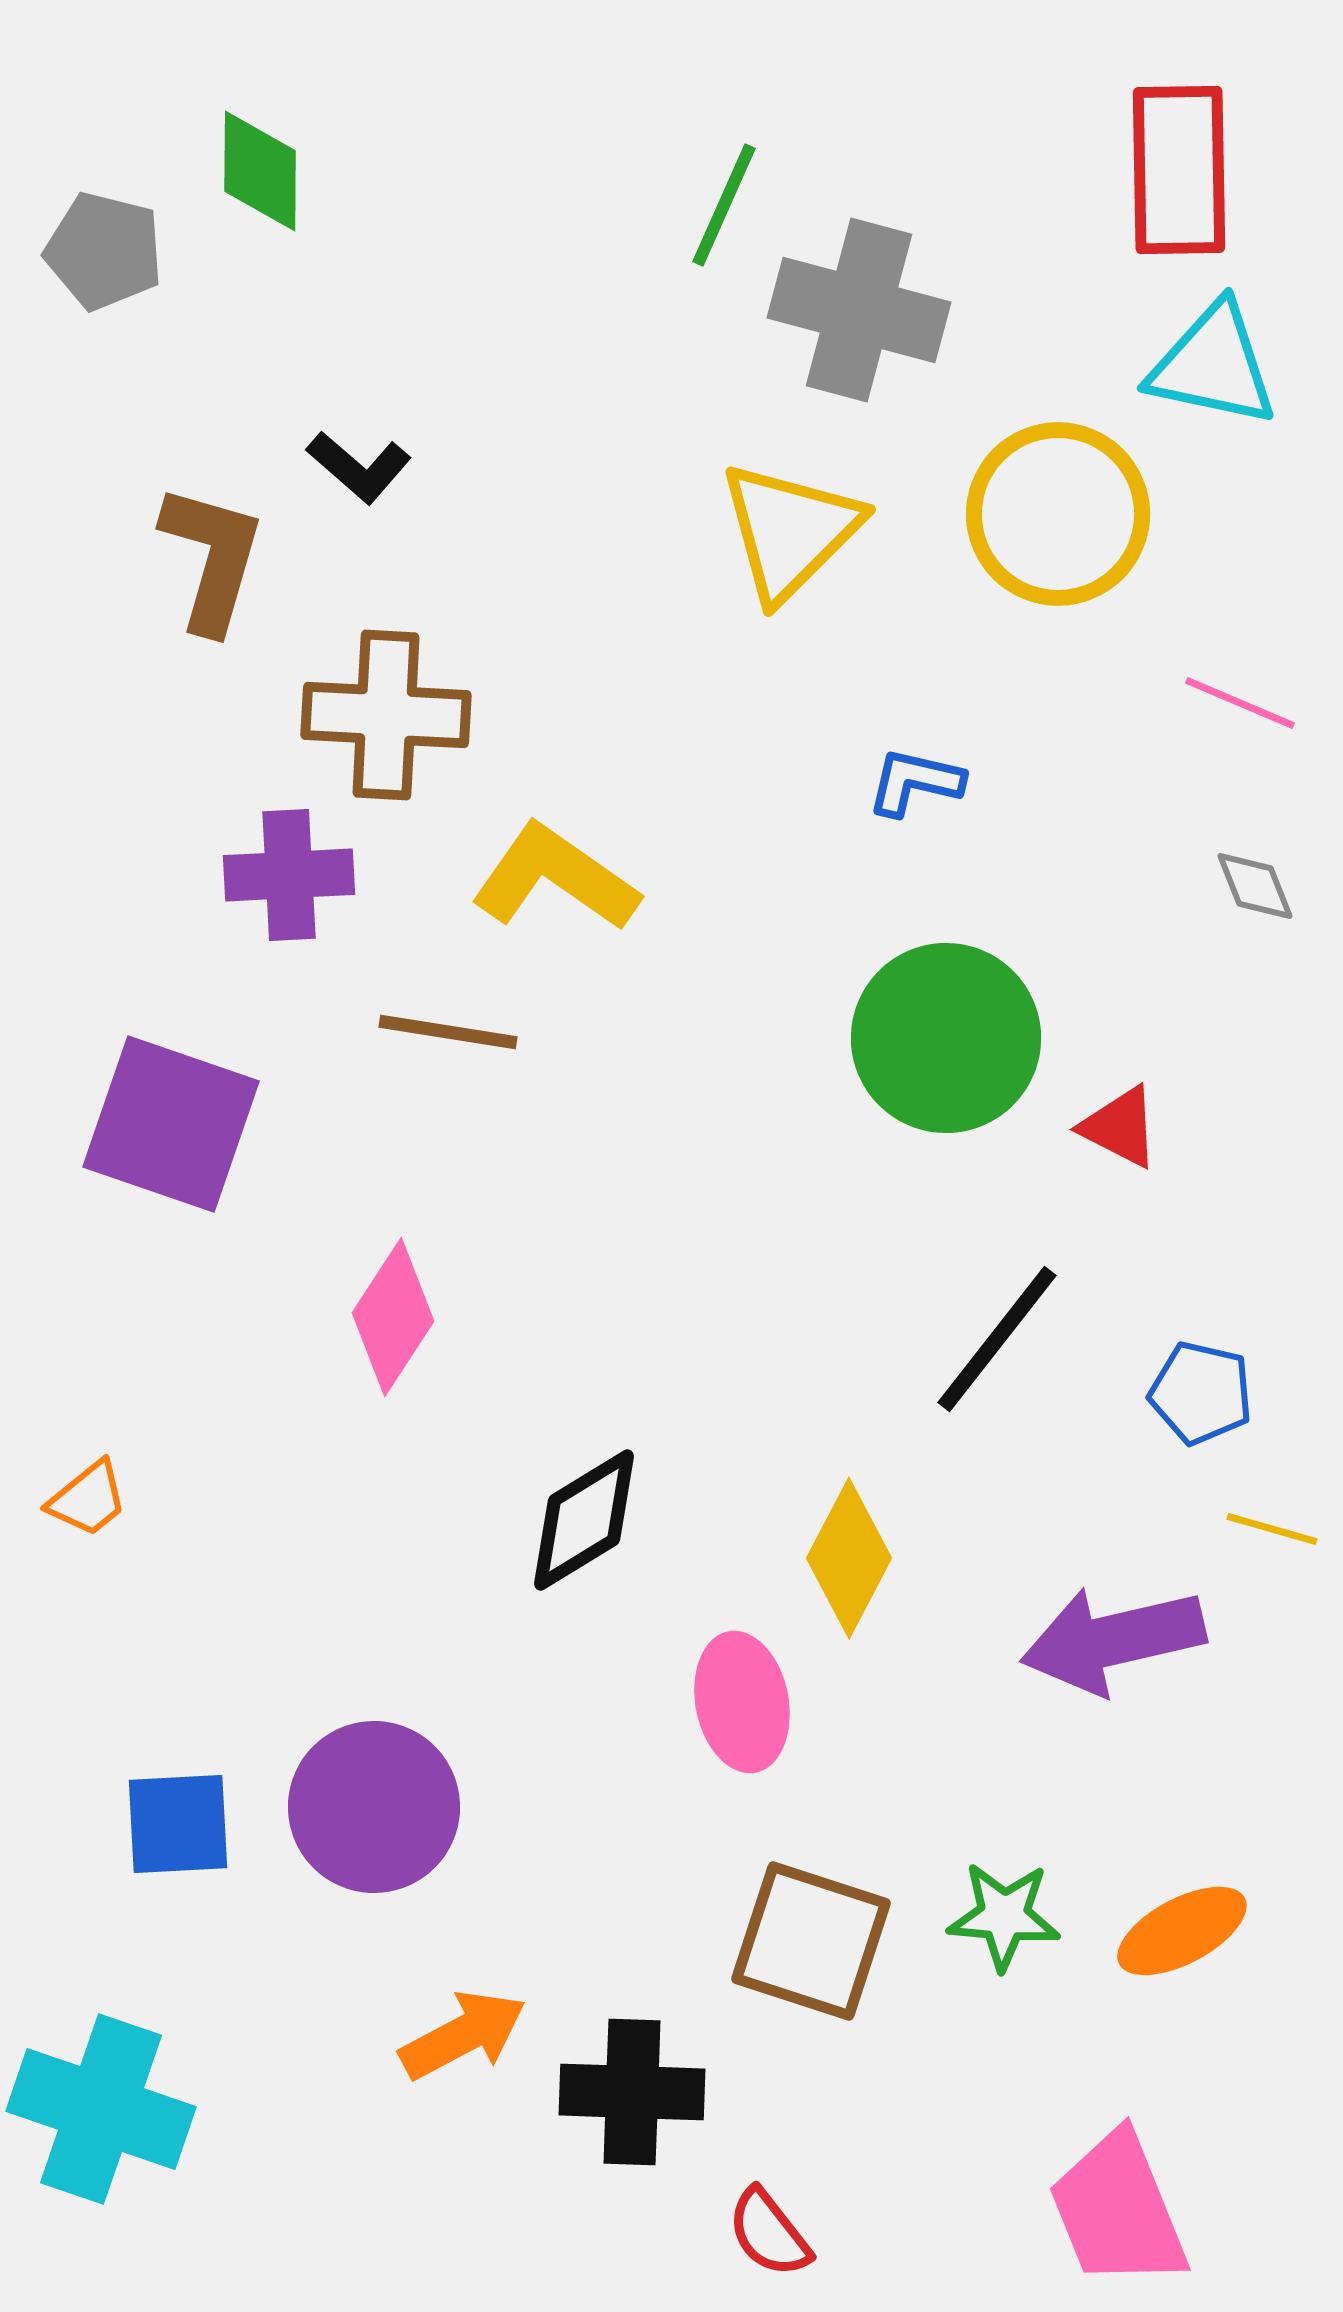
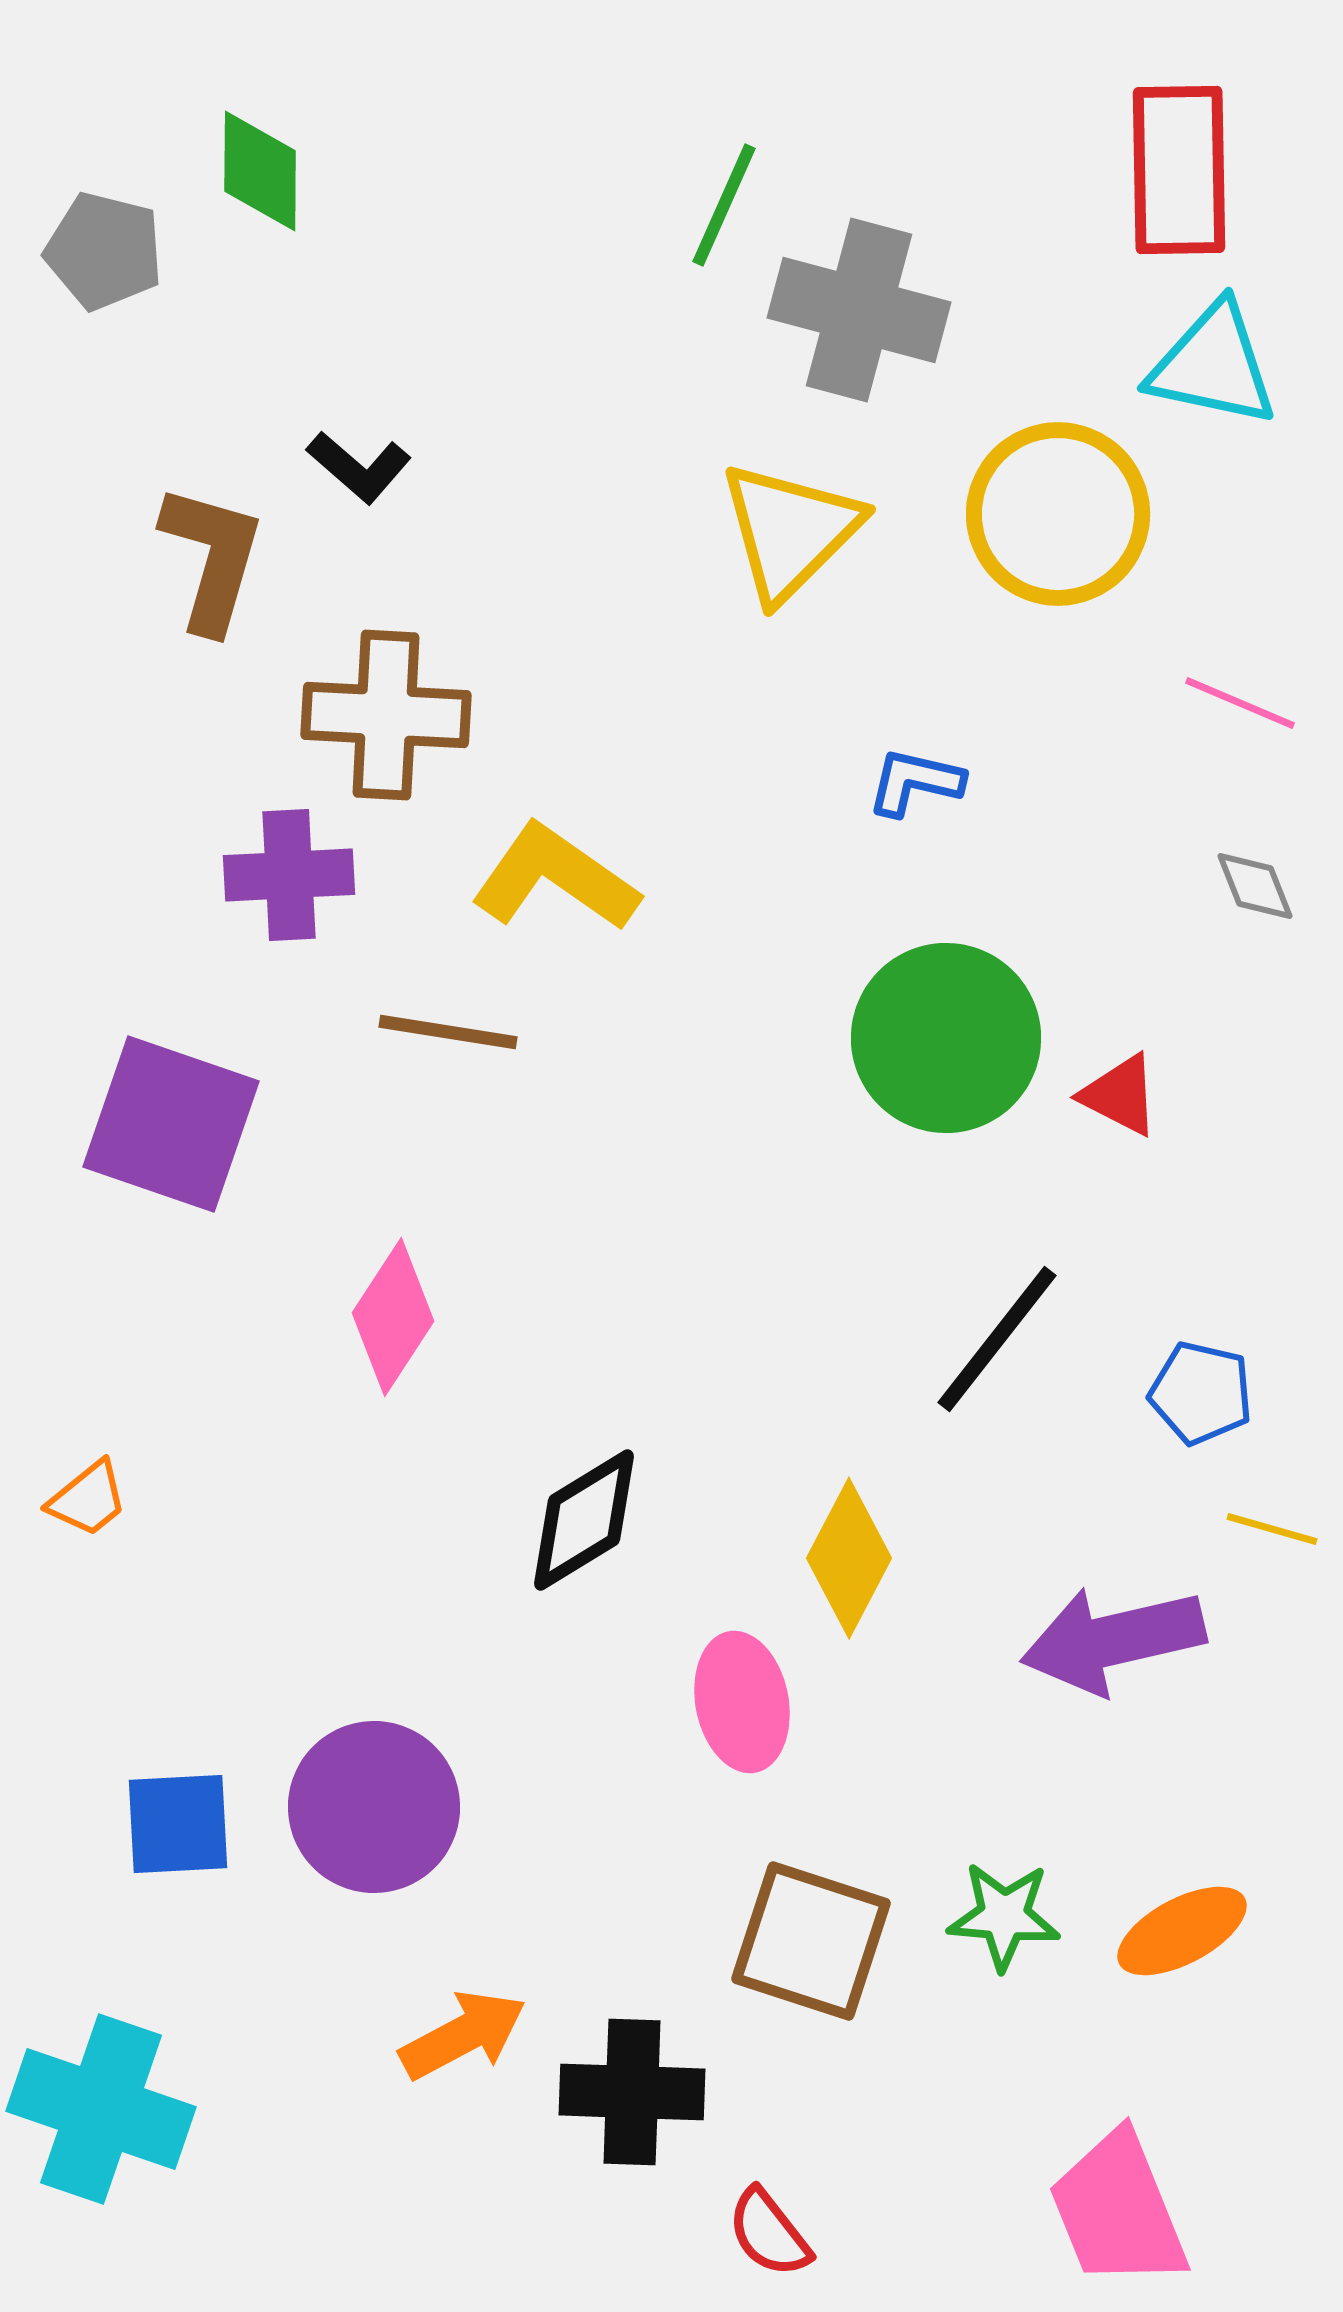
red triangle: moved 32 px up
